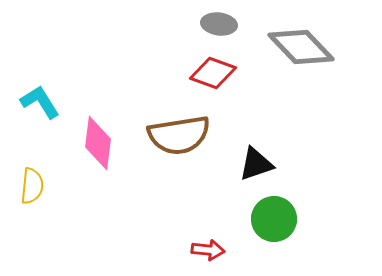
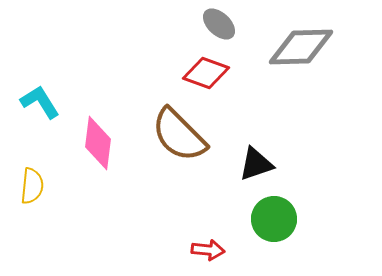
gray ellipse: rotated 36 degrees clockwise
gray diamond: rotated 48 degrees counterclockwise
red diamond: moved 7 px left
brown semicircle: rotated 54 degrees clockwise
